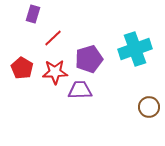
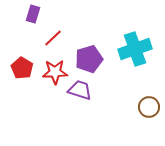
purple trapezoid: rotated 20 degrees clockwise
